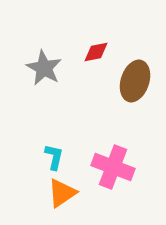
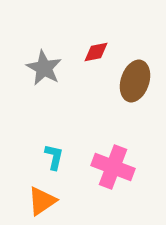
orange triangle: moved 20 px left, 8 px down
